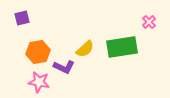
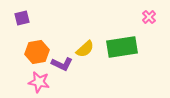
pink cross: moved 5 px up
orange hexagon: moved 1 px left
purple L-shape: moved 2 px left, 3 px up
